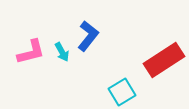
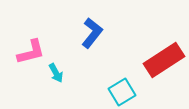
blue L-shape: moved 4 px right, 3 px up
cyan arrow: moved 6 px left, 21 px down
